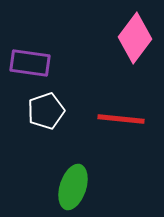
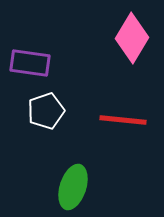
pink diamond: moved 3 px left; rotated 6 degrees counterclockwise
red line: moved 2 px right, 1 px down
